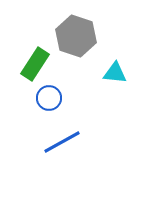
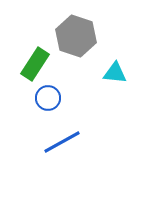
blue circle: moved 1 px left
